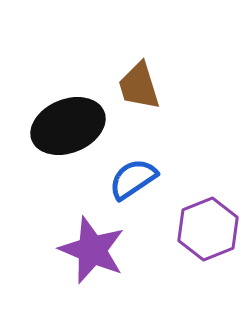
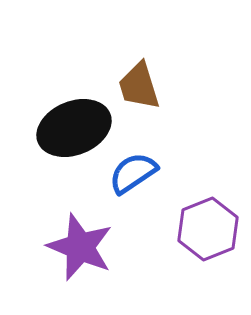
black ellipse: moved 6 px right, 2 px down
blue semicircle: moved 6 px up
purple star: moved 12 px left, 3 px up
